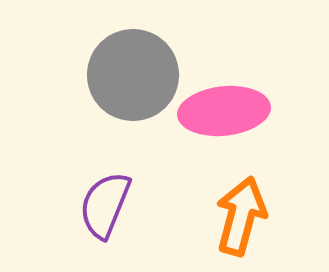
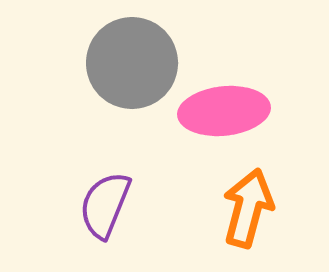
gray circle: moved 1 px left, 12 px up
orange arrow: moved 7 px right, 8 px up
